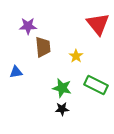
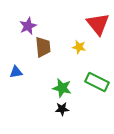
purple star: rotated 24 degrees counterclockwise
yellow star: moved 3 px right, 9 px up; rotated 24 degrees counterclockwise
green rectangle: moved 1 px right, 3 px up
